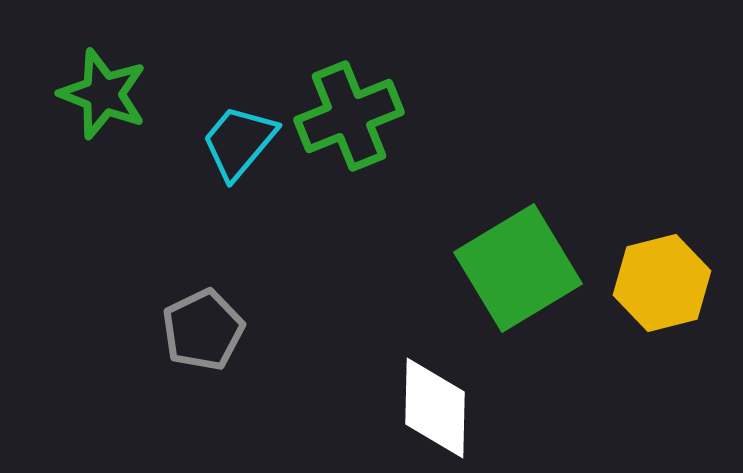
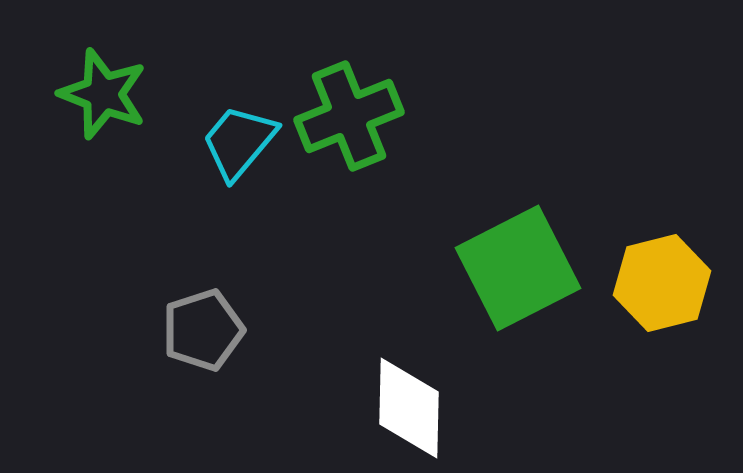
green square: rotated 4 degrees clockwise
gray pentagon: rotated 8 degrees clockwise
white diamond: moved 26 px left
